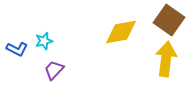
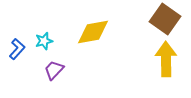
brown square: moved 4 px left, 1 px up
yellow diamond: moved 28 px left
blue L-shape: rotated 75 degrees counterclockwise
yellow arrow: rotated 8 degrees counterclockwise
